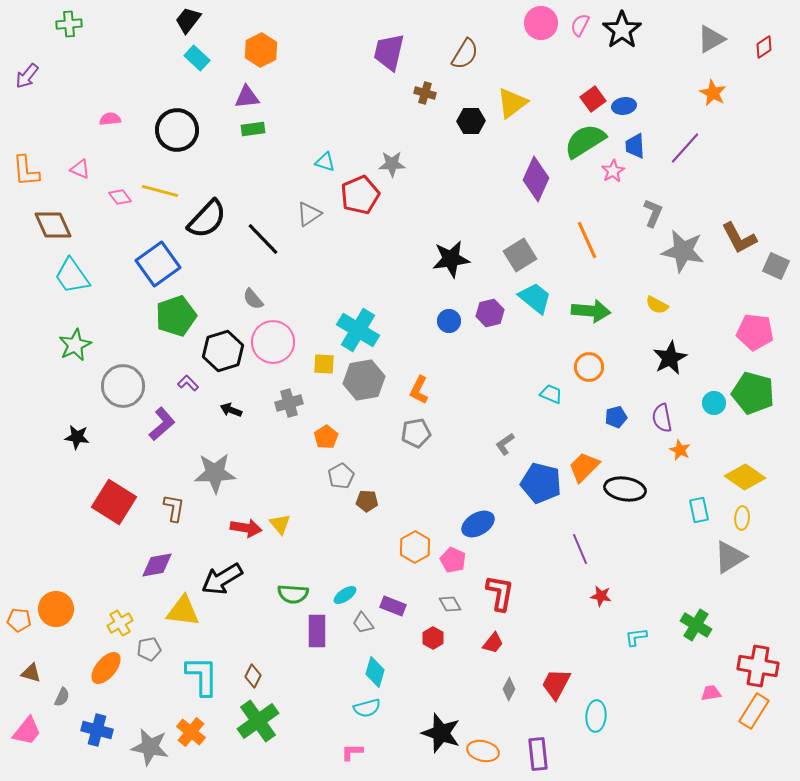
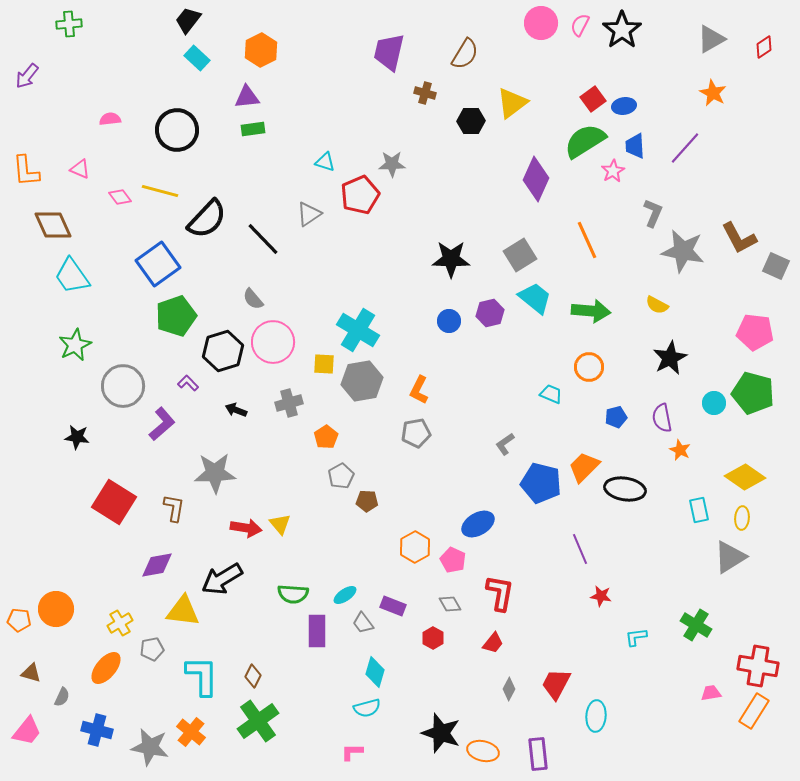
black star at (451, 259): rotated 9 degrees clockwise
gray hexagon at (364, 380): moved 2 px left, 1 px down
black arrow at (231, 410): moved 5 px right
gray pentagon at (149, 649): moved 3 px right
